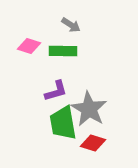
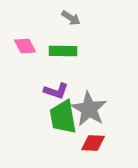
gray arrow: moved 7 px up
pink diamond: moved 4 px left; rotated 45 degrees clockwise
purple L-shape: rotated 35 degrees clockwise
green trapezoid: moved 6 px up
red diamond: rotated 15 degrees counterclockwise
